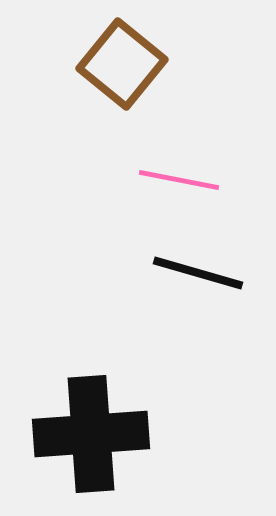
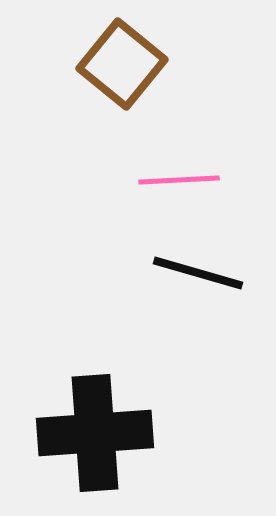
pink line: rotated 14 degrees counterclockwise
black cross: moved 4 px right, 1 px up
